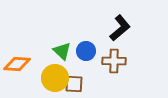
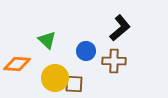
green triangle: moved 15 px left, 11 px up
